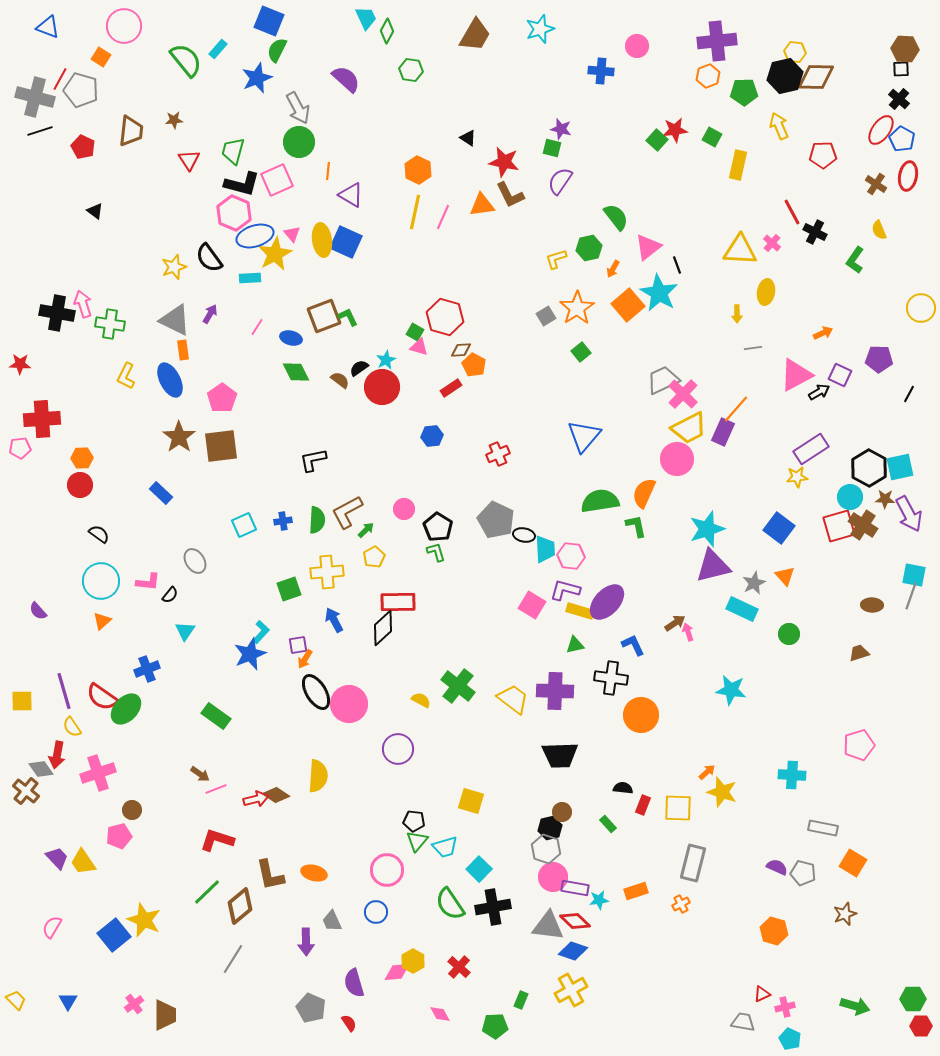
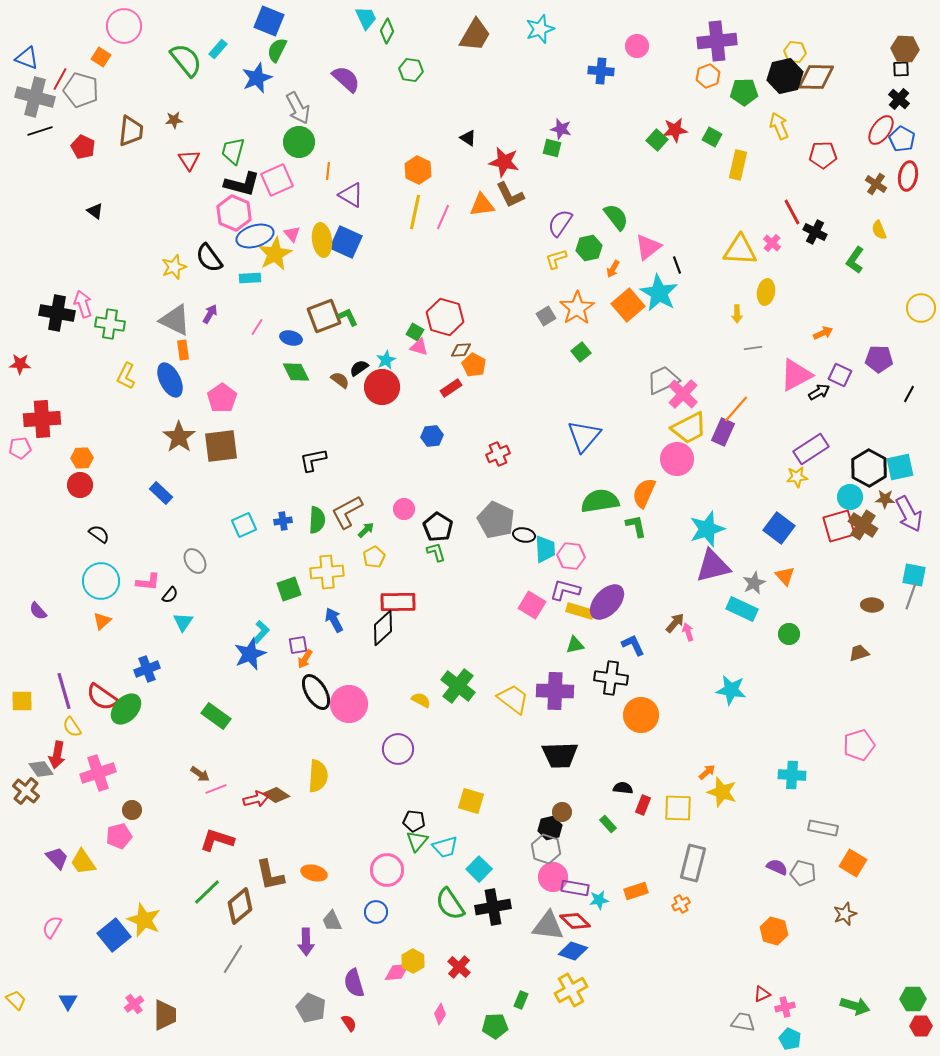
blue triangle at (48, 27): moved 21 px left, 31 px down
purple semicircle at (560, 181): moved 42 px down
brown arrow at (675, 623): rotated 15 degrees counterclockwise
cyan triangle at (185, 631): moved 2 px left, 9 px up
pink diamond at (440, 1014): rotated 60 degrees clockwise
